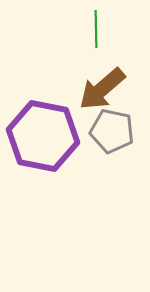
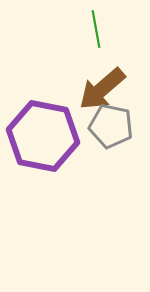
green line: rotated 9 degrees counterclockwise
gray pentagon: moved 1 px left, 5 px up
